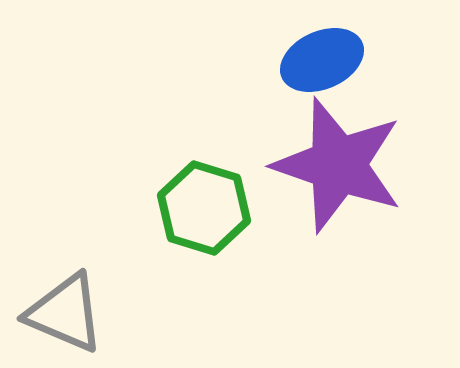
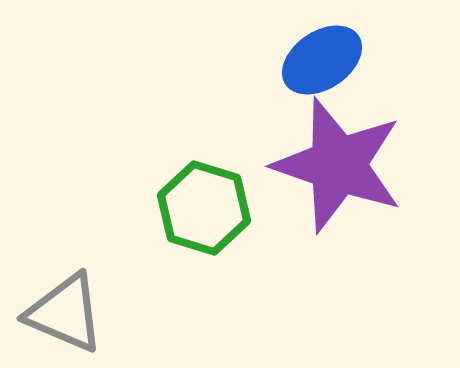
blue ellipse: rotated 10 degrees counterclockwise
